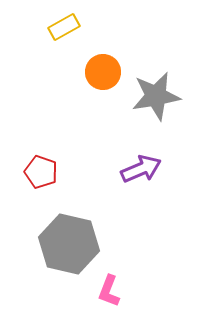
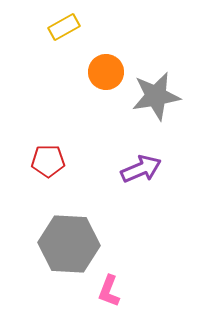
orange circle: moved 3 px right
red pentagon: moved 7 px right, 11 px up; rotated 20 degrees counterclockwise
gray hexagon: rotated 10 degrees counterclockwise
